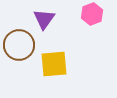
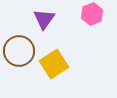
brown circle: moved 6 px down
yellow square: rotated 28 degrees counterclockwise
